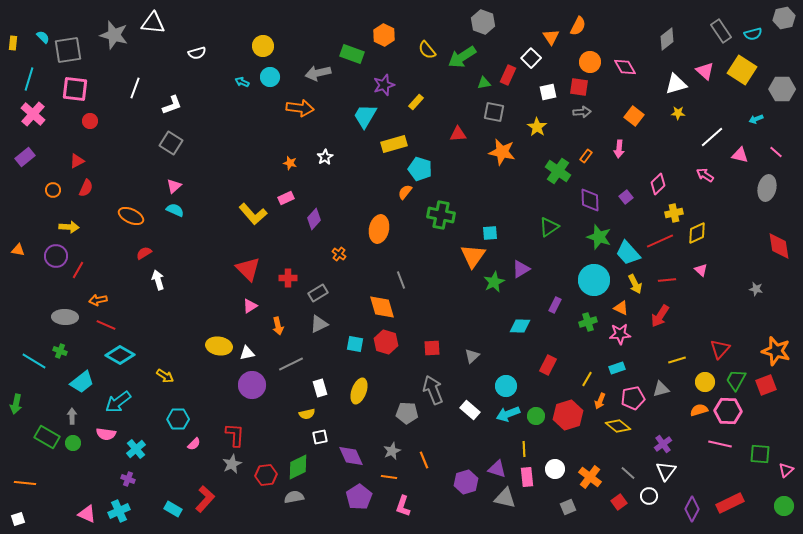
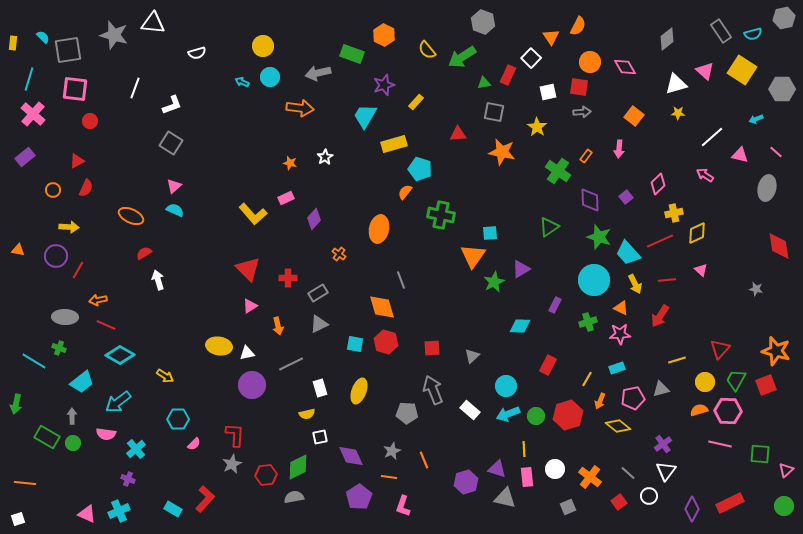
green cross at (60, 351): moved 1 px left, 3 px up
